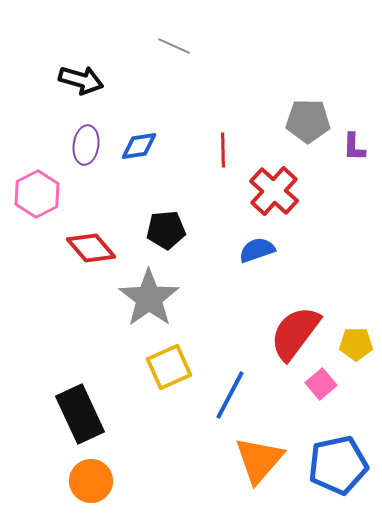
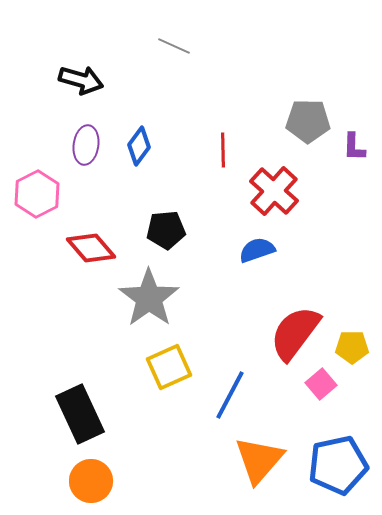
blue diamond: rotated 45 degrees counterclockwise
yellow pentagon: moved 4 px left, 3 px down
